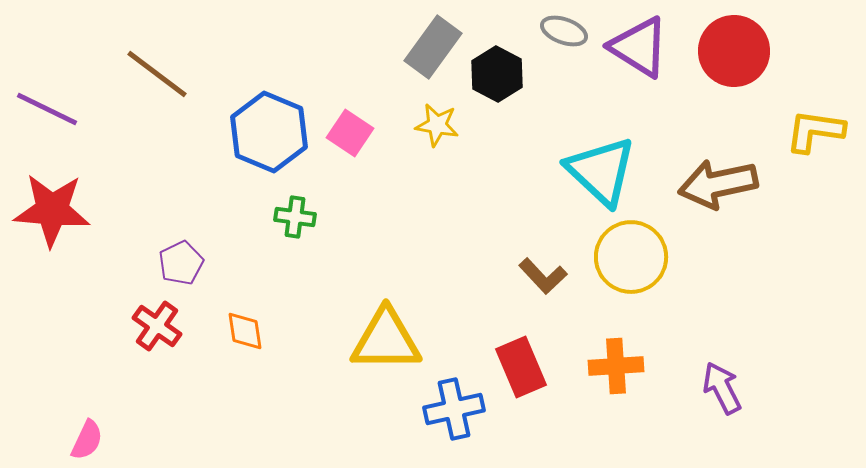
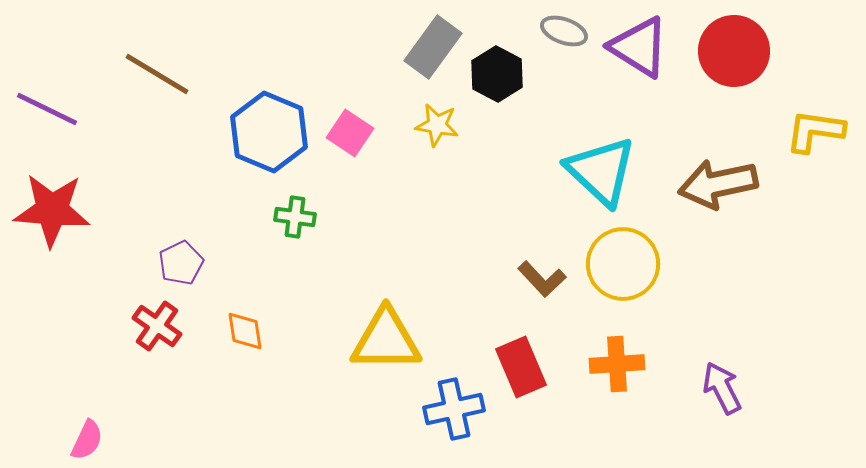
brown line: rotated 6 degrees counterclockwise
yellow circle: moved 8 px left, 7 px down
brown L-shape: moved 1 px left, 3 px down
orange cross: moved 1 px right, 2 px up
